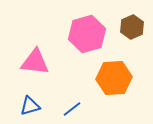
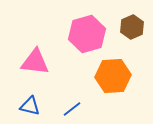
orange hexagon: moved 1 px left, 2 px up
blue triangle: rotated 30 degrees clockwise
